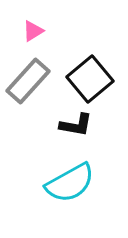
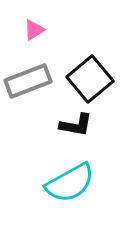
pink triangle: moved 1 px right, 1 px up
gray rectangle: rotated 27 degrees clockwise
